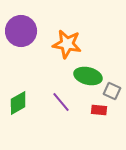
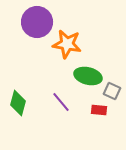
purple circle: moved 16 px right, 9 px up
green diamond: rotated 45 degrees counterclockwise
